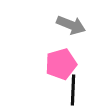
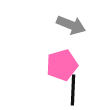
pink pentagon: moved 1 px right, 1 px down
